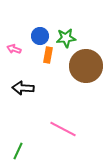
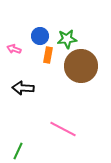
green star: moved 1 px right, 1 px down
brown circle: moved 5 px left
